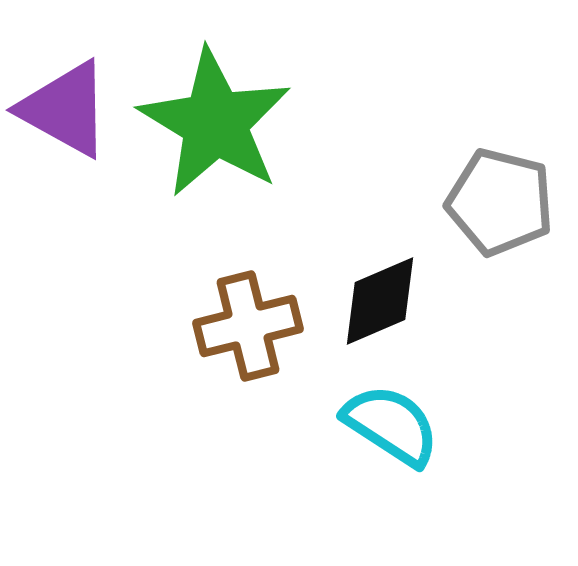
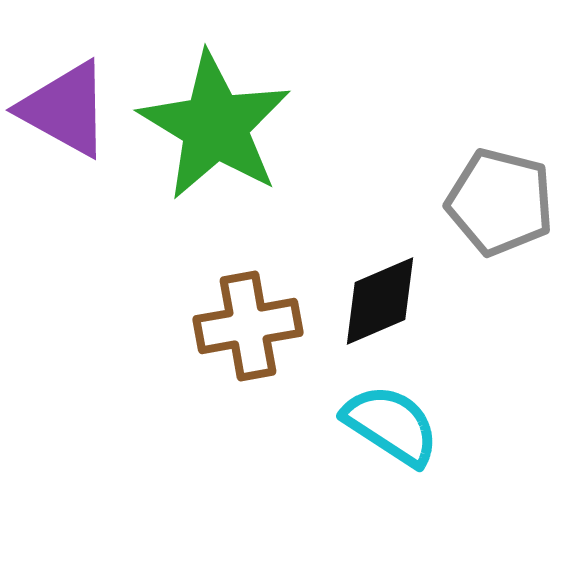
green star: moved 3 px down
brown cross: rotated 4 degrees clockwise
